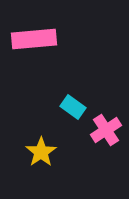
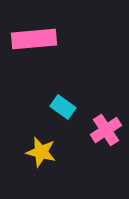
cyan rectangle: moved 10 px left
yellow star: rotated 24 degrees counterclockwise
